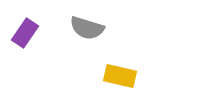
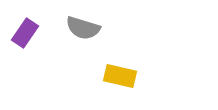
gray semicircle: moved 4 px left
